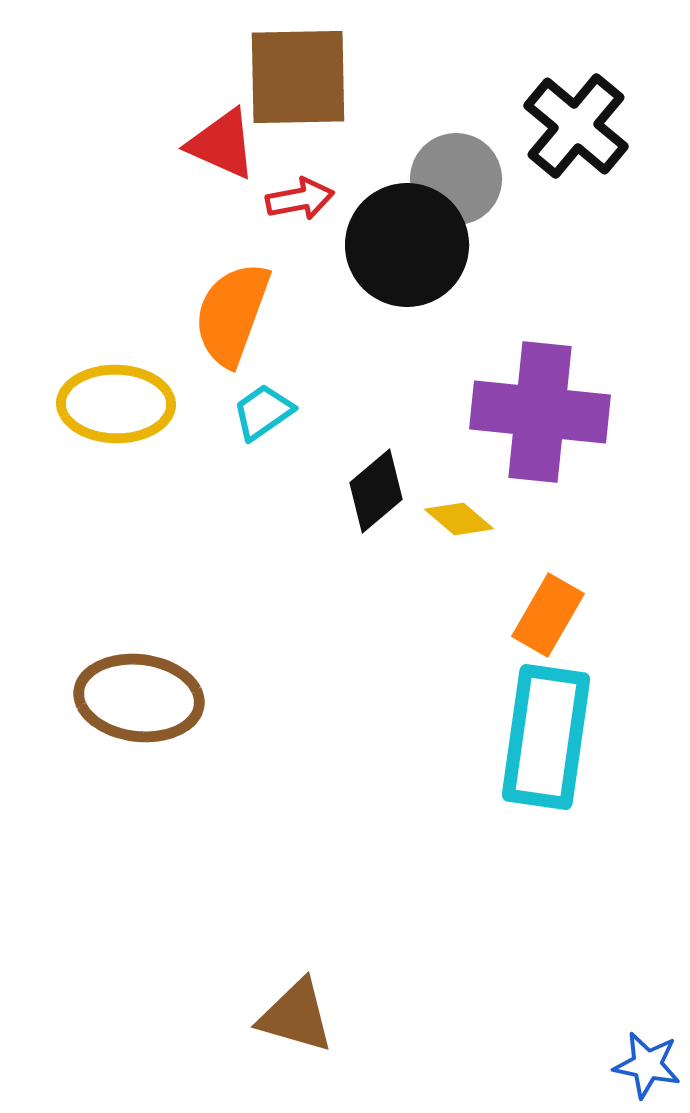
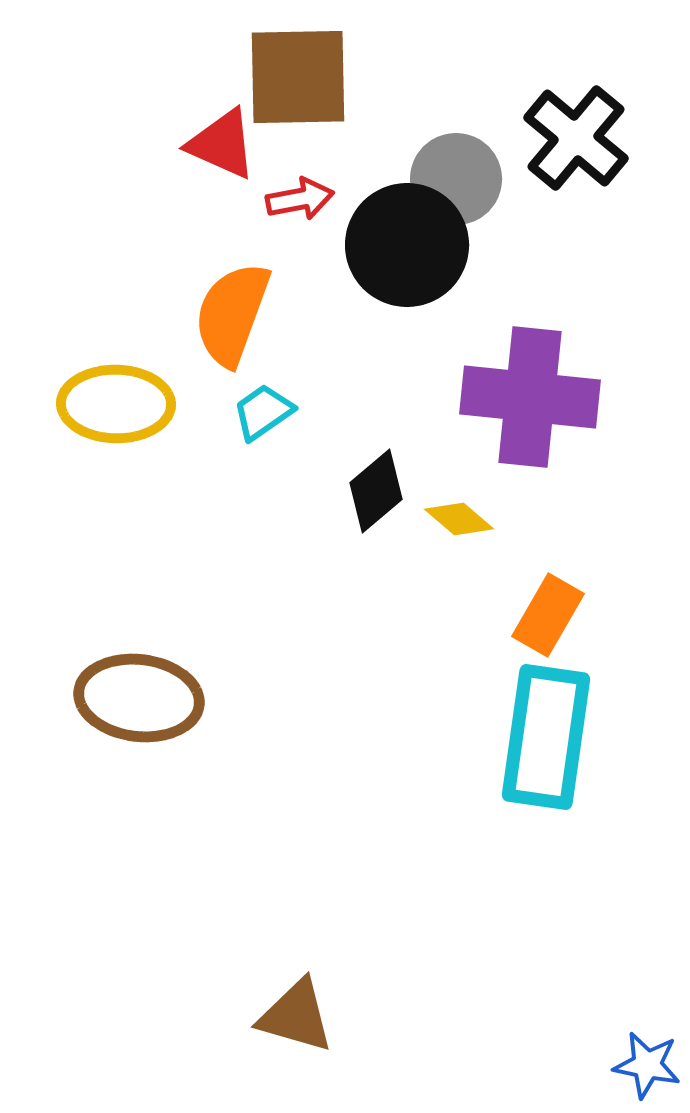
black cross: moved 12 px down
purple cross: moved 10 px left, 15 px up
